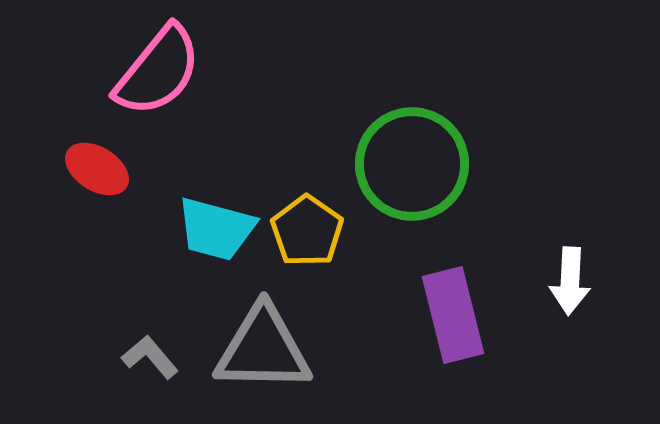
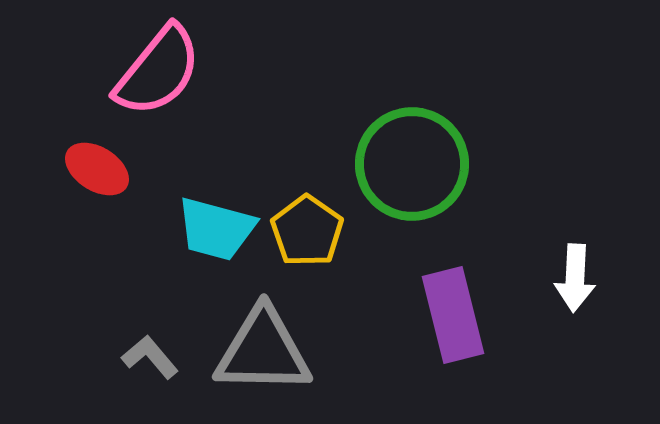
white arrow: moved 5 px right, 3 px up
gray triangle: moved 2 px down
